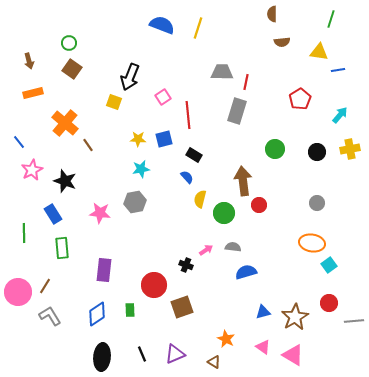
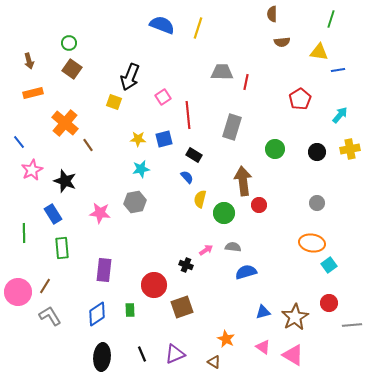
gray rectangle at (237, 111): moved 5 px left, 16 px down
gray line at (354, 321): moved 2 px left, 4 px down
